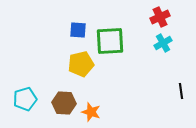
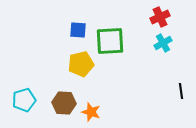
cyan pentagon: moved 1 px left, 1 px down
